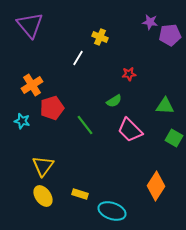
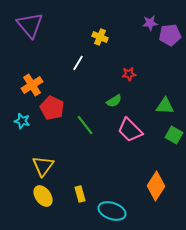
purple star: moved 1 px down; rotated 14 degrees counterclockwise
white line: moved 5 px down
red pentagon: rotated 30 degrees counterclockwise
green square: moved 3 px up
yellow rectangle: rotated 56 degrees clockwise
